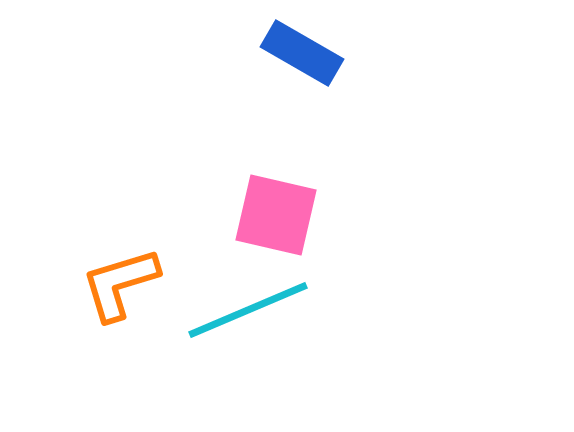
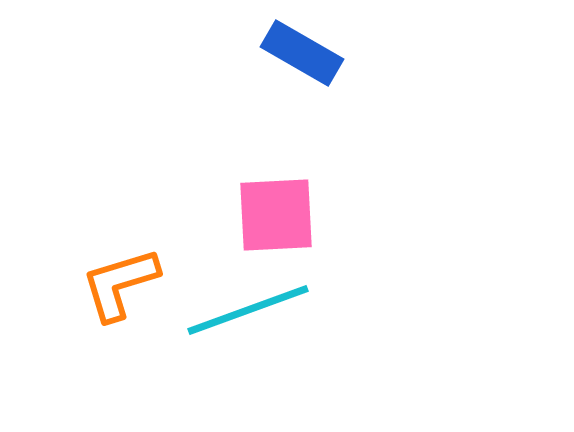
pink square: rotated 16 degrees counterclockwise
cyan line: rotated 3 degrees clockwise
